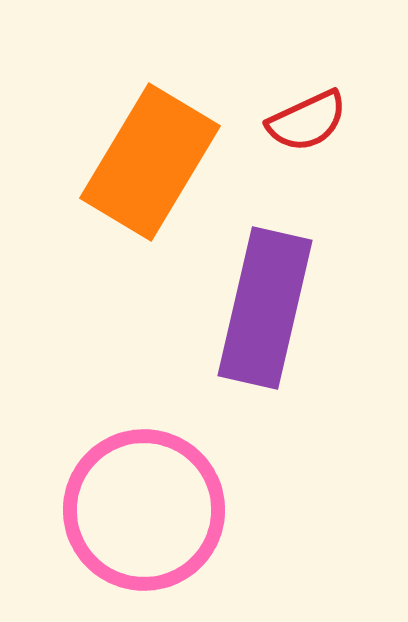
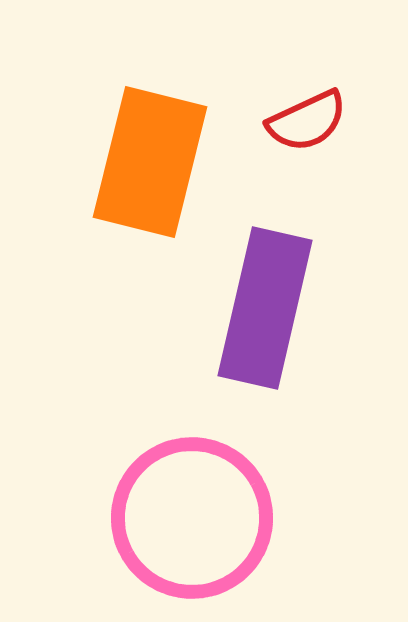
orange rectangle: rotated 17 degrees counterclockwise
pink circle: moved 48 px right, 8 px down
